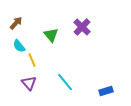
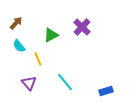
green triangle: rotated 42 degrees clockwise
yellow line: moved 6 px right, 1 px up
